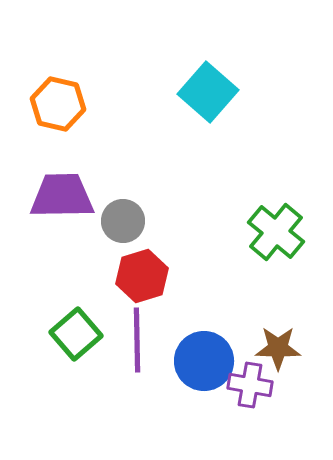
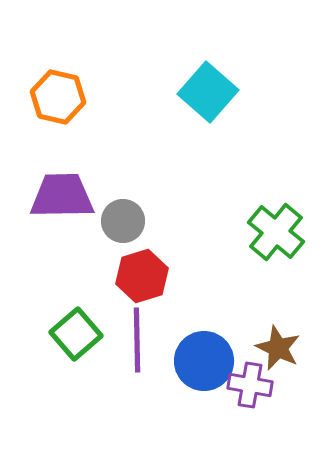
orange hexagon: moved 7 px up
brown star: rotated 24 degrees clockwise
